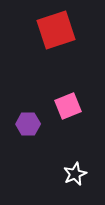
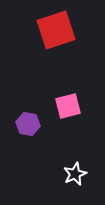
pink square: rotated 8 degrees clockwise
purple hexagon: rotated 10 degrees clockwise
